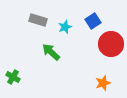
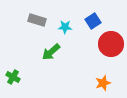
gray rectangle: moved 1 px left
cyan star: rotated 24 degrees clockwise
green arrow: rotated 84 degrees counterclockwise
